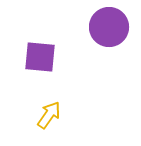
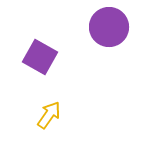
purple square: rotated 24 degrees clockwise
